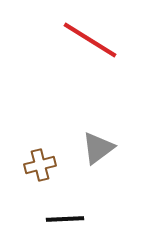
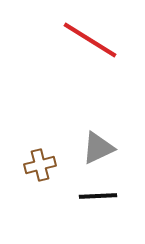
gray triangle: rotated 12 degrees clockwise
black line: moved 33 px right, 23 px up
